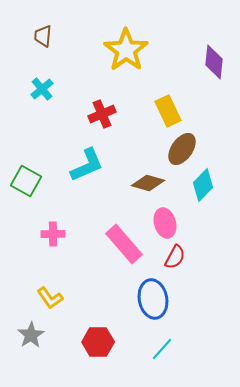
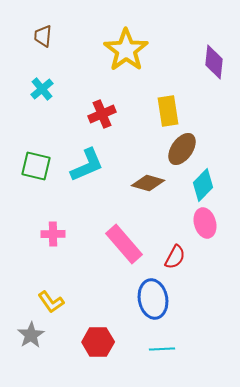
yellow rectangle: rotated 16 degrees clockwise
green square: moved 10 px right, 15 px up; rotated 16 degrees counterclockwise
pink ellipse: moved 40 px right
yellow L-shape: moved 1 px right, 4 px down
cyan line: rotated 45 degrees clockwise
